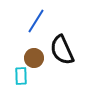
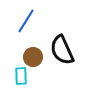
blue line: moved 10 px left
brown circle: moved 1 px left, 1 px up
